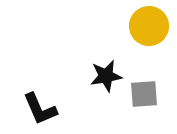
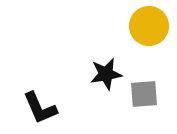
black star: moved 2 px up
black L-shape: moved 1 px up
